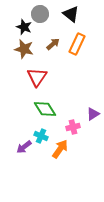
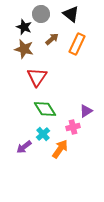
gray circle: moved 1 px right
brown arrow: moved 1 px left, 5 px up
purple triangle: moved 7 px left, 3 px up
cyan cross: moved 2 px right, 2 px up; rotated 24 degrees clockwise
